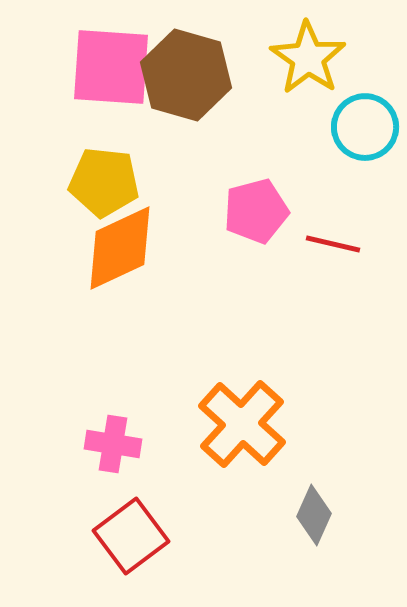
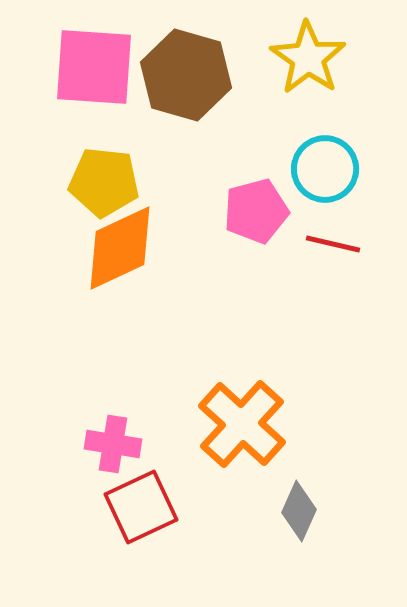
pink square: moved 17 px left
cyan circle: moved 40 px left, 42 px down
gray diamond: moved 15 px left, 4 px up
red square: moved 10 px right, 29 px up; rotated 12 degrees clockwise
